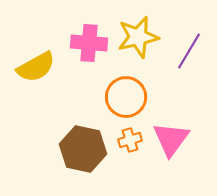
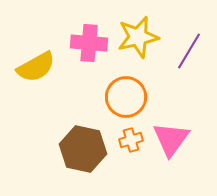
orange cross: moved 1 px right
